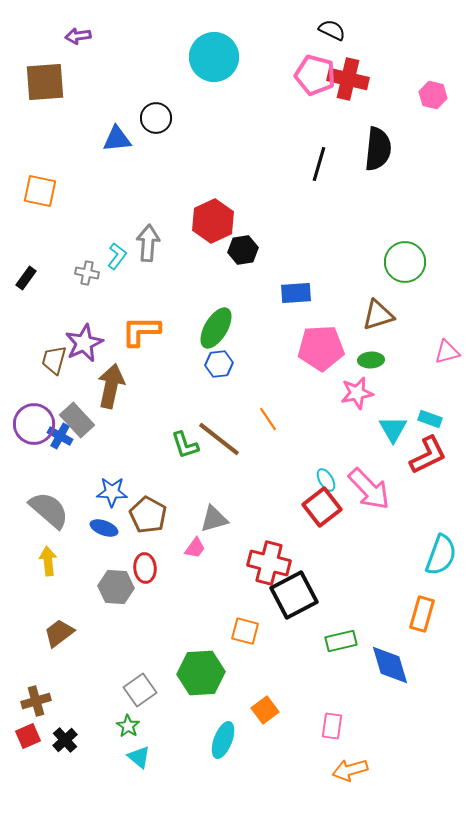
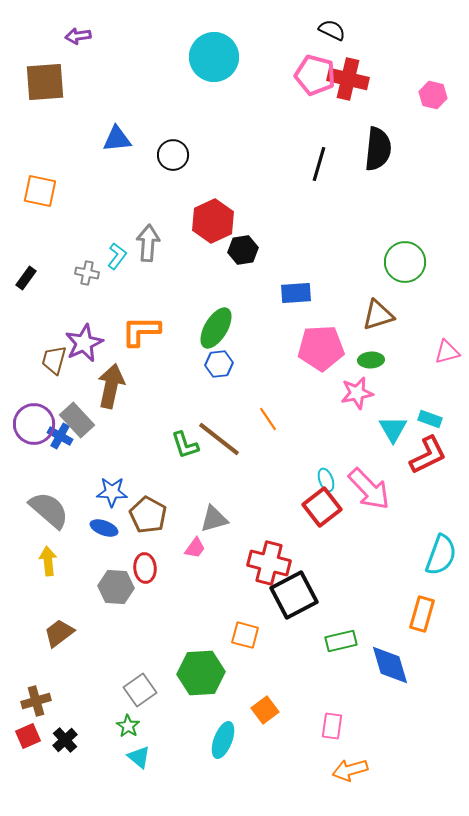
black circle at (156, 118): moved 17 px right, 37 px down
cyan ellipse at (326, 480): rotated 10 degrees clockwise
orange square at (245, 631): moved 4 px down
